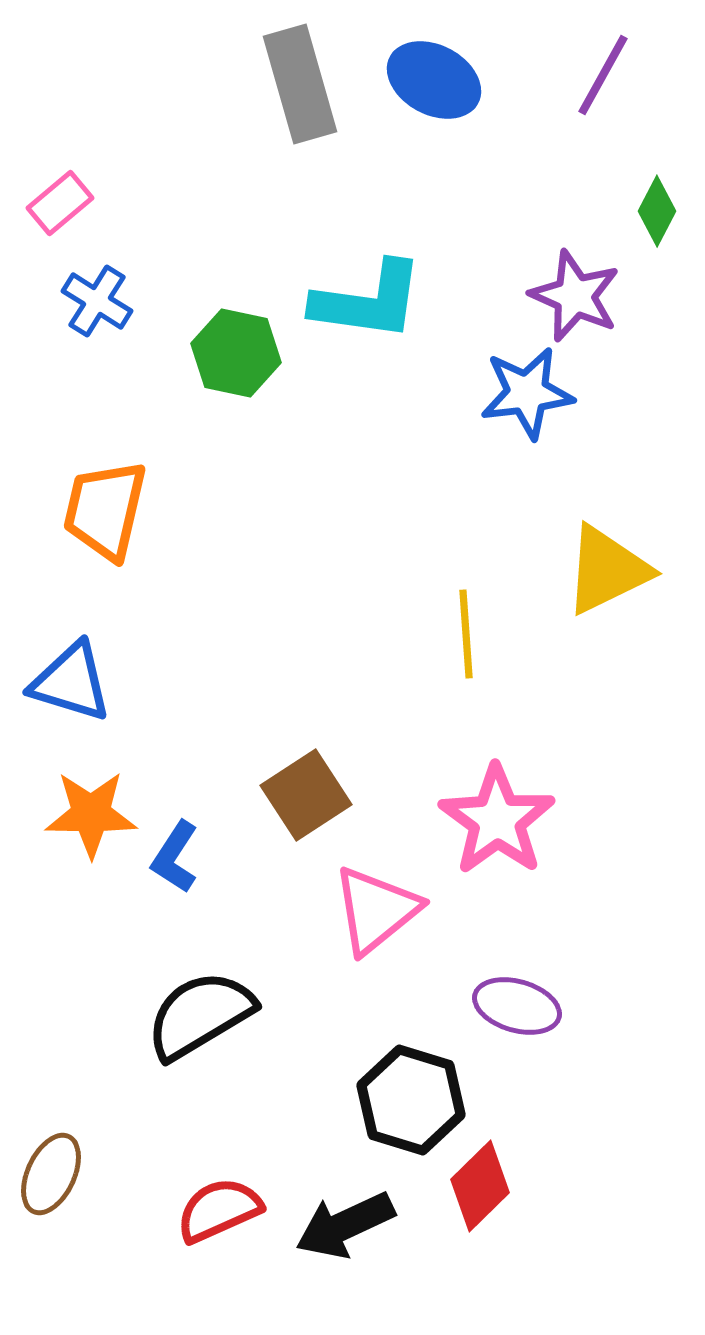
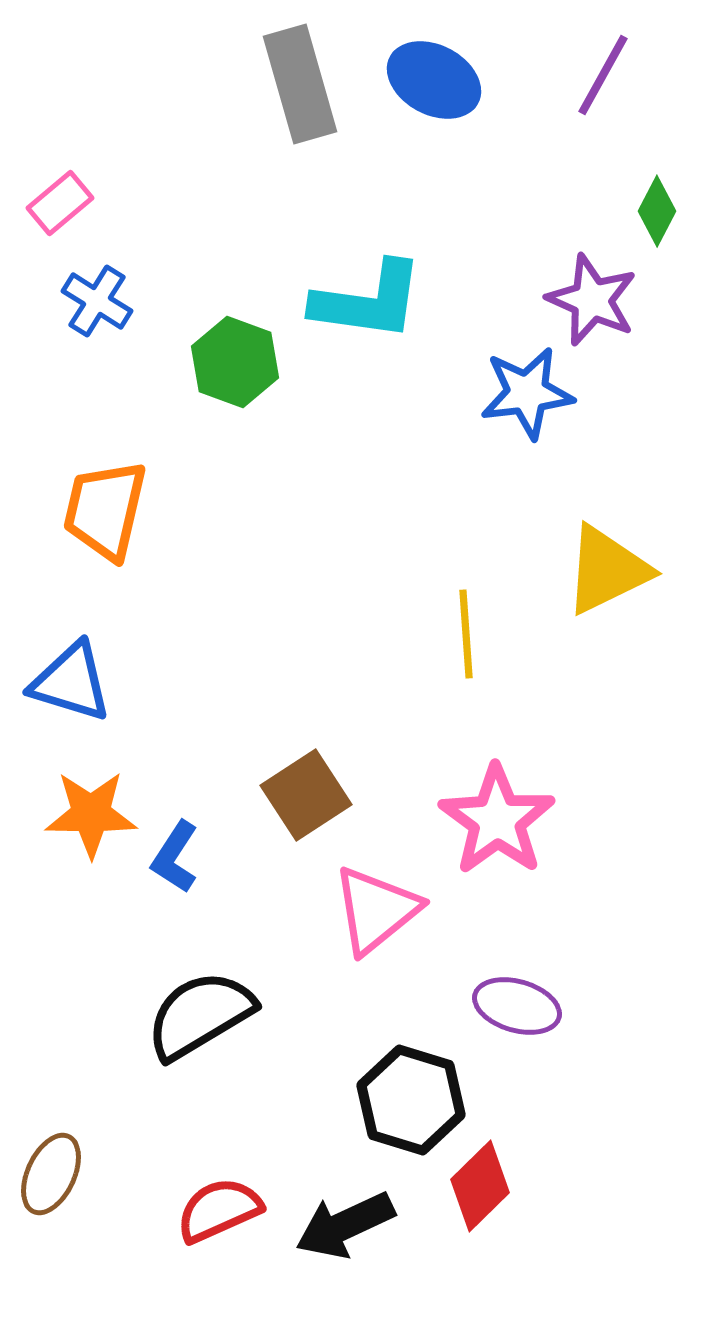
purple star: moved 17 px right, 4 px down
green hexagon: moved 1 px left, 9 px down; rotated 8 degrees clockwise
